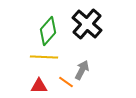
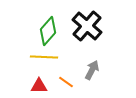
black cross: moved 2 px down
gray arrow: moved 10 px right
